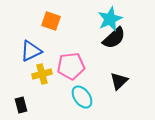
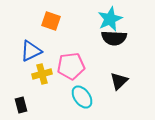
black semicircle: rotated 45 degrees clockwise
